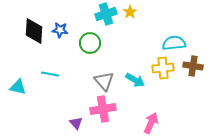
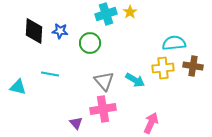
blue star: moved 1 px down
